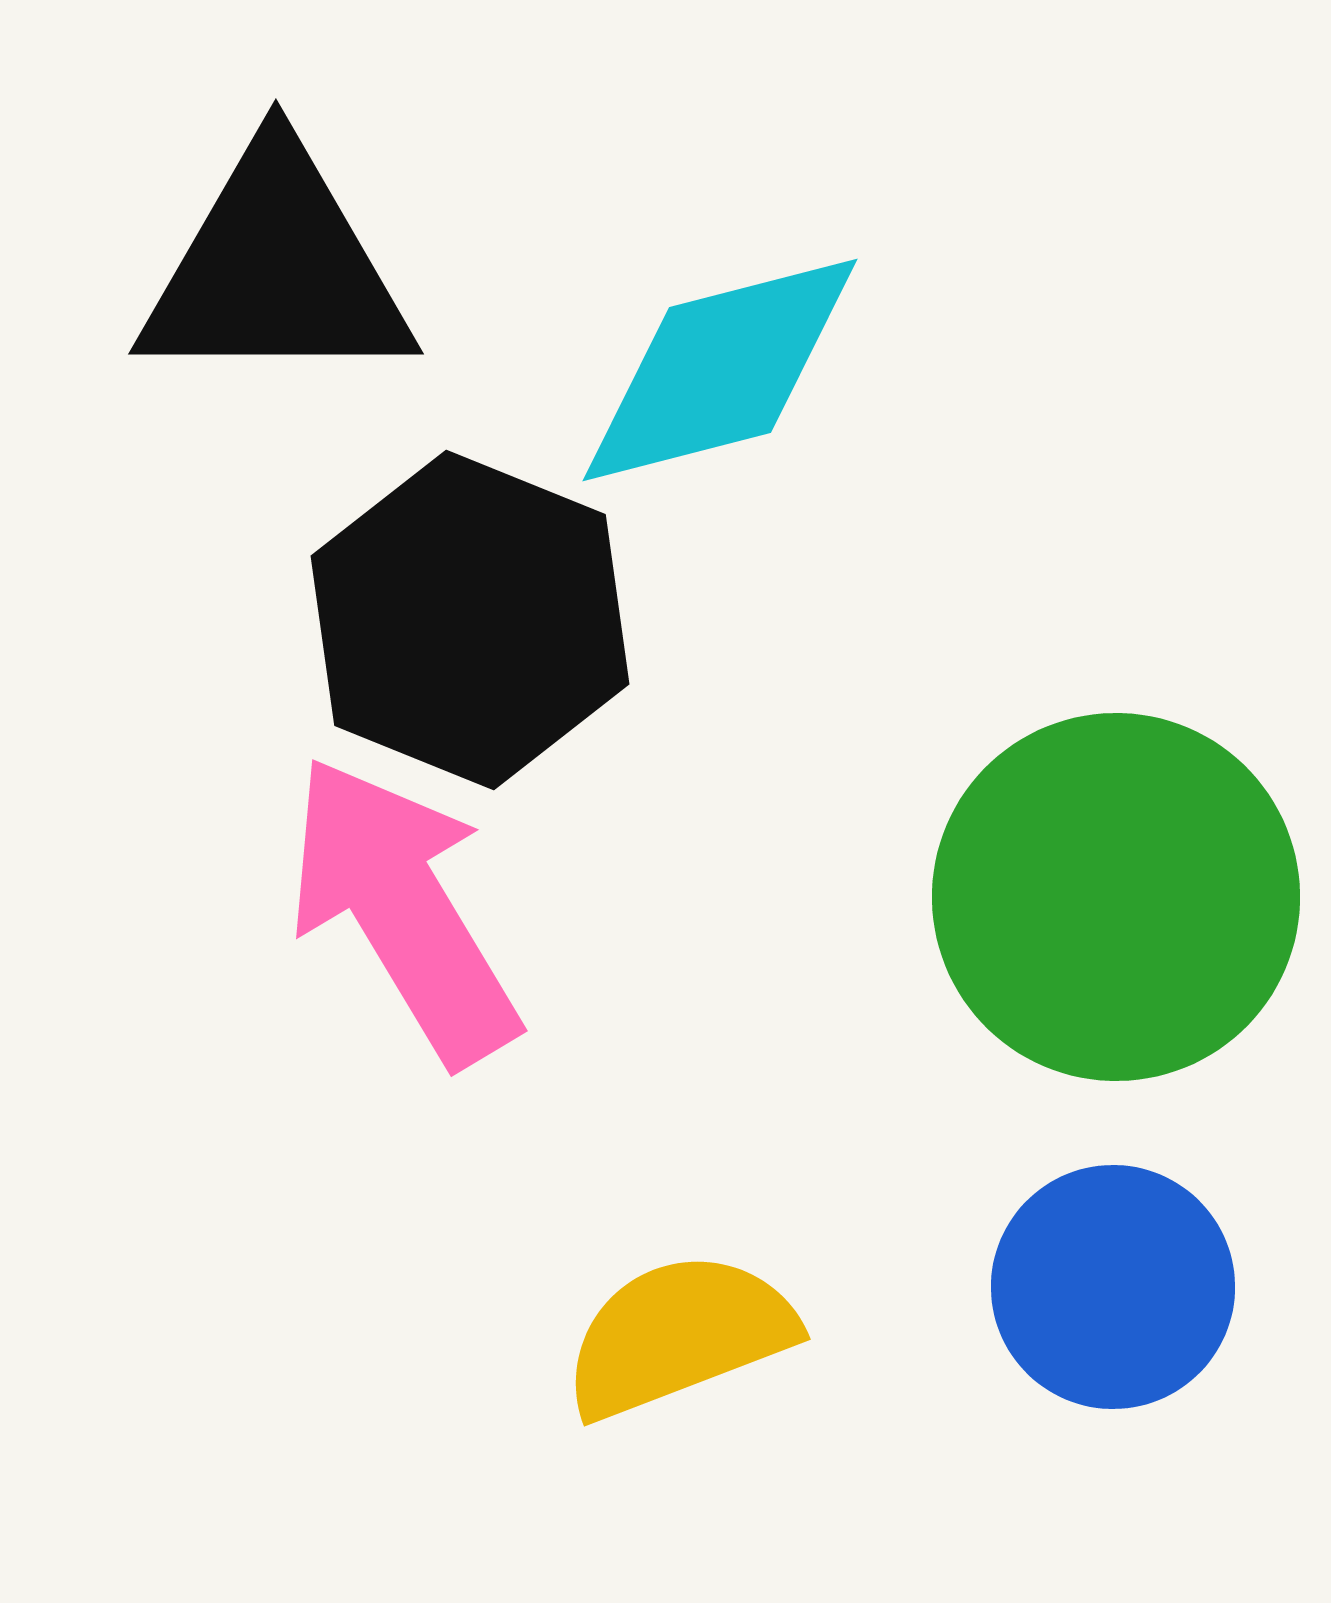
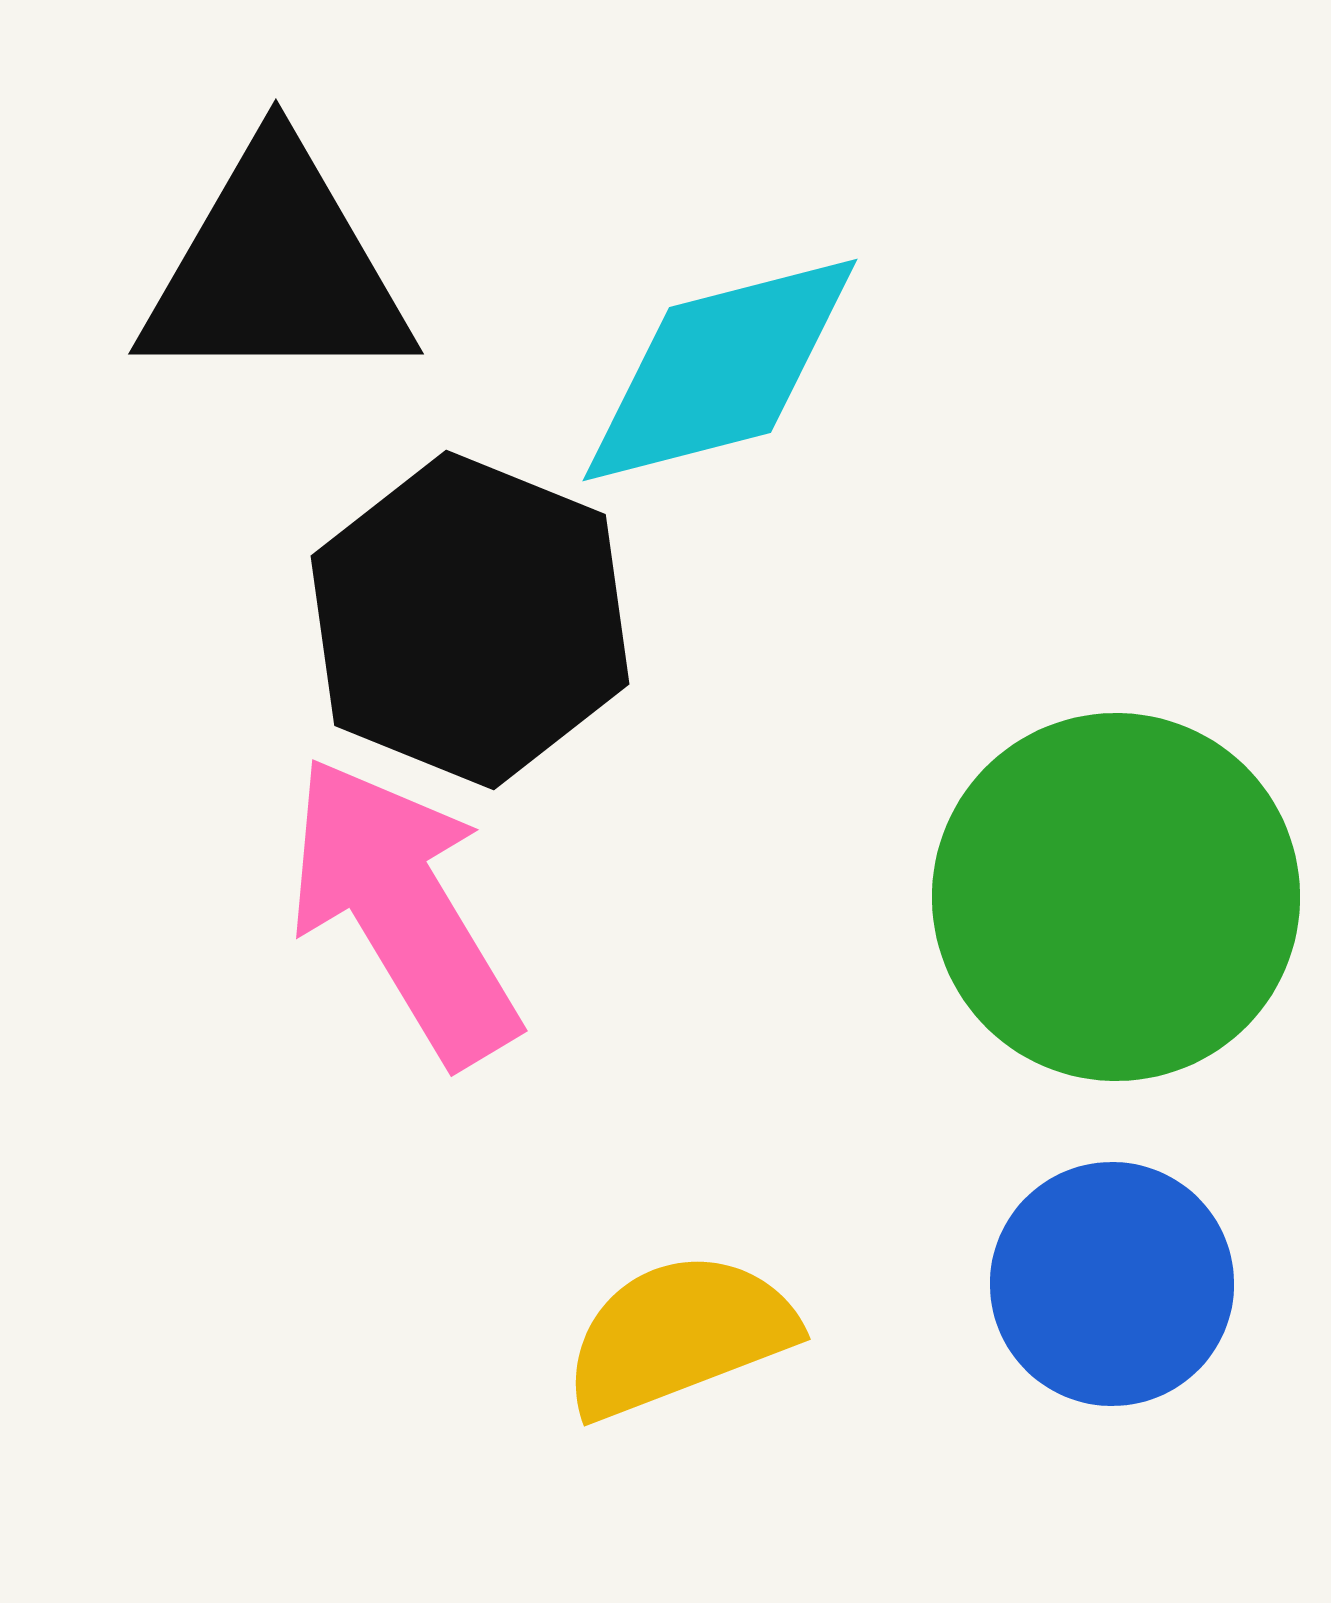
blue circle: moved 1 px left, 3 px up
